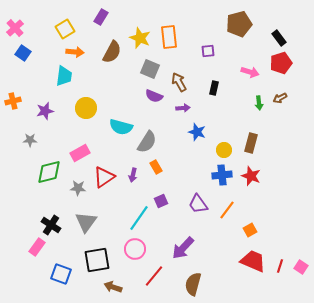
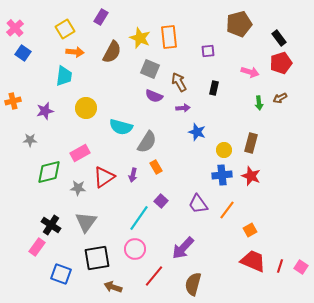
purple square at (161, 201): rotated 24 degrees counterclockwise
black square at (97, 260): moved 2 px up
